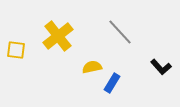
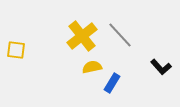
gray line: moved 3 px down
yellow cross: moved 24 px right
